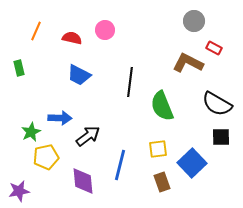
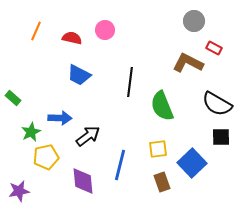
green rectangle: moved 6 px left, 30 px down; rotated 35 degrees counterclockwise
